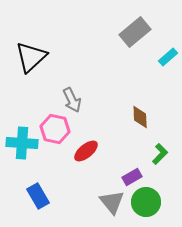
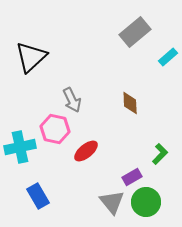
brown diamond: moved 10 px left, 14 px up
cyan cross: moved 2 px left, 4 px down; rotated 16 degrees counterclockwise
